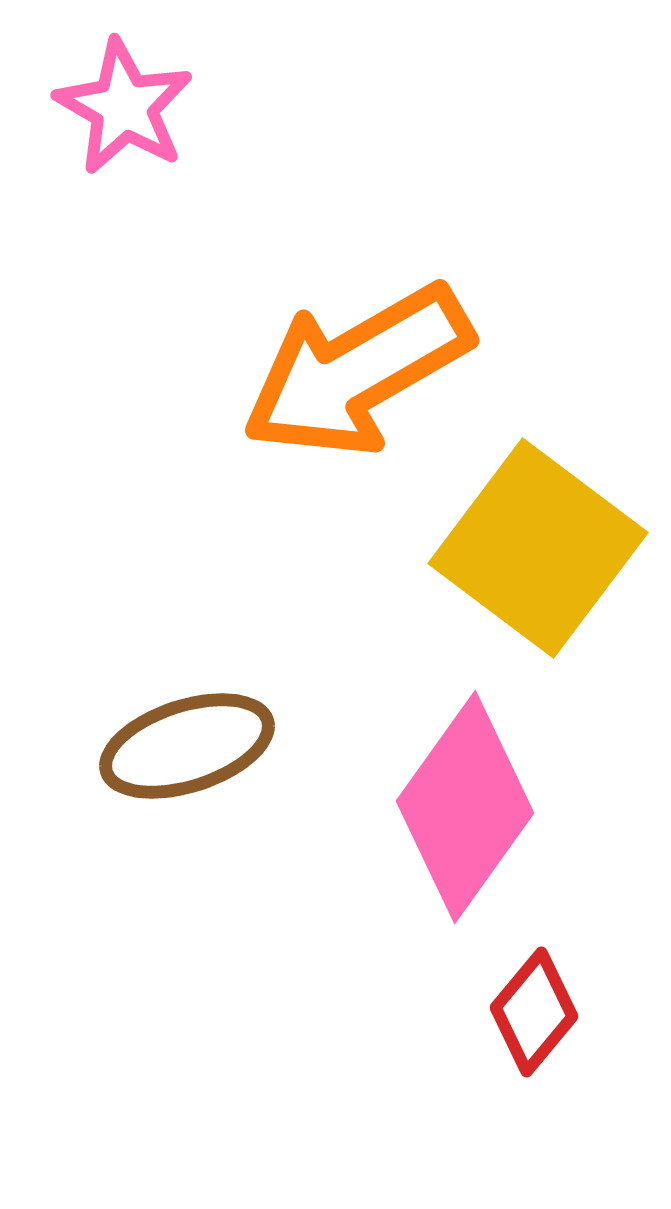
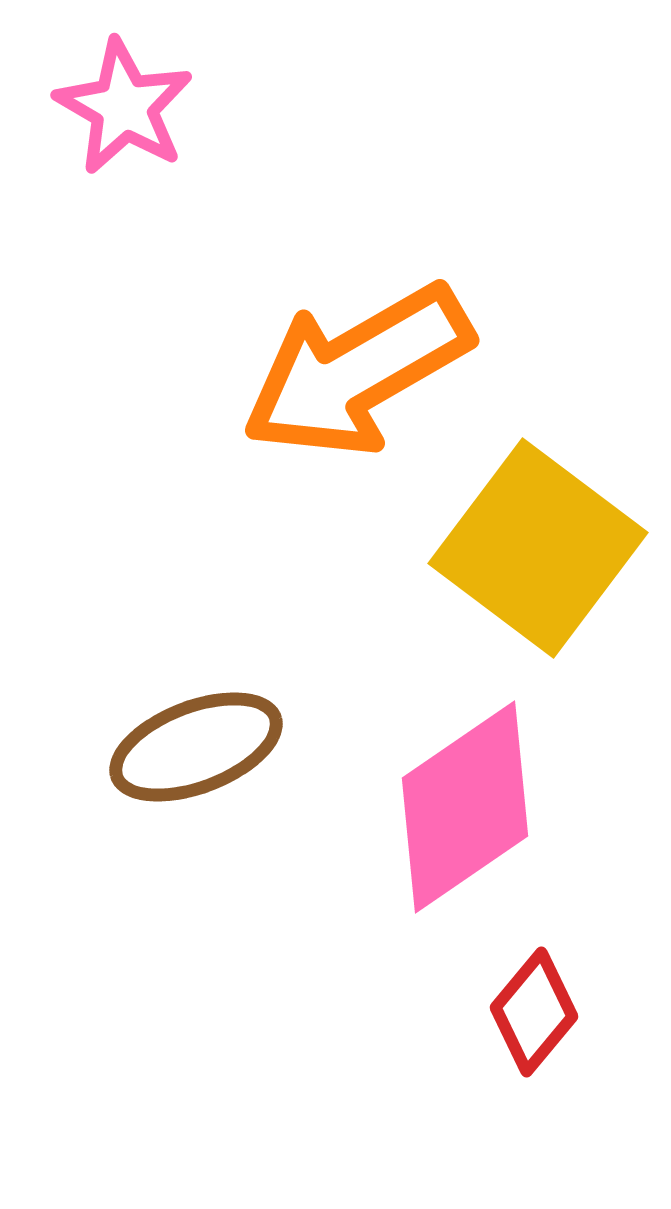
brown ellipse: moved 9 px right, 1 px down; rotated 3 degrees counterclockwise
pink diamond: rotated 20 degrees clockwise
